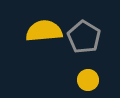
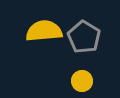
yellow circle: moved 6 px left, 1 px down
